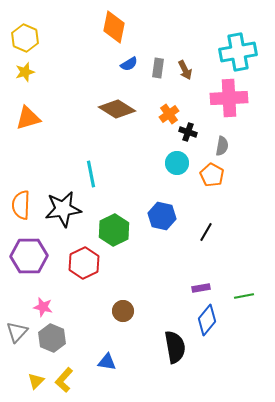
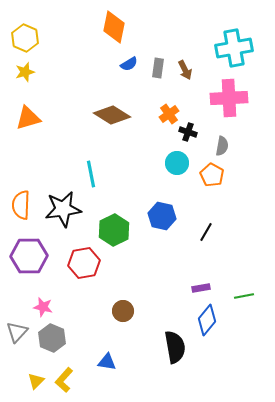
cyan cross: moved 4 px left, 4 px up
brown diamond: moved 5 px left, 6 px down
red hexagon: rotated 16 degrees clockwise
